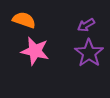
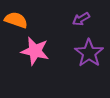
orange semicircle: moved 8 px left
purple arrow: moved 5 px left, 6 px up
